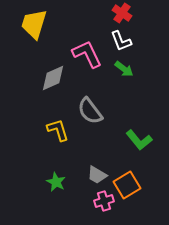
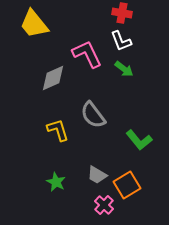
red cross: rotated 24 degrees counterclockwise
yellow trapezoid: rotated 56 degrees counterclockwise
gray semicircle: moved 3 px right, 4 px down
pink cross: moved 4 px down; rotated 30 degrees counterclockwise
